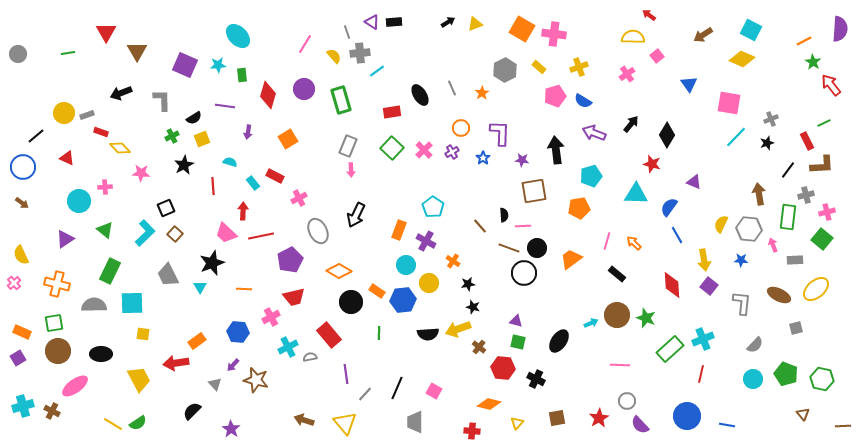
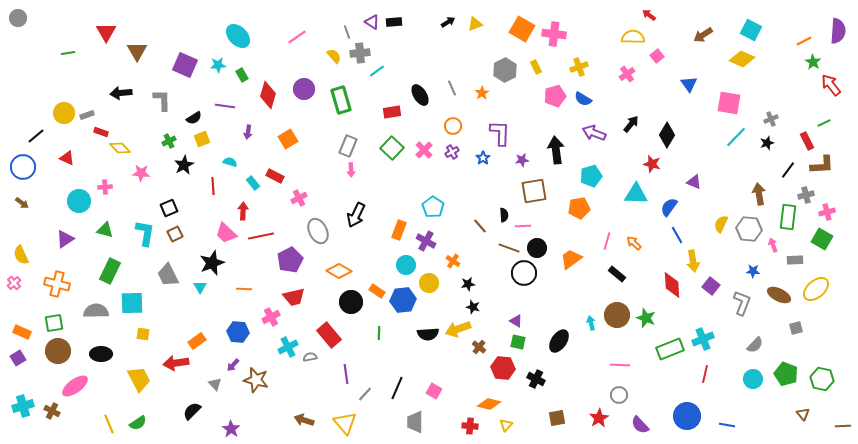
purple semicircle at (840, 29): moved 2 px left, 2 px down
pink line at (305, 44): moved 8 px left, 7 px up; rotated 24 degrees clockwise
gray circle at (18, 54): moved 36 px up
yellow rectangle at (539, 67): moved 3 px left; rotated 24 degrees clockwise
green rectangle at (242, 75): rotated 24 degrees counterclockwise
black arrow at (121, 93): rotated 15 degrees clockwise
blue semicircle at (583, 101): moved 2 px up
orange circle at (461, 128): moved 8 px left, 2 px up
green cross at (172, 136): moved 3 px left, 5 px down
purple star at (522, 160): rotated 16 degrees counterclockwise
black square at (166, 208): moved 3 px right
green triangle at (105, 230): rotated 24 degrees counterclockwise
cyan L-shape at (145, 233): rotated 36 degrees counterclockwise
brown square at (175, 234): rotated 21 degrees clockwise
green square at (822, 239): rotated 10 degrees counterclockwise
yellow arrow at (704, 260): moved 11 px left, 1 px down
blue star at (741, 260): moved 12 px right, 11 px down
purple square at (709, 286): moved 2 px right
gray L-shape at (742, 303): rotated 15 degrees clockwise
gray semicircle at (94, 305): moved 2 px right, 6 px down
purple triangle at (516, 321): rotated 16 degrees clockwise
cyan arrow at (591, 323): rotated 80 degrees counterclockwise
green rectangle at (670, 349): rotated 20 degrees clockwise
red line at (701, 374): moved 4 px right
gray circle at (627, 401): moved 8 px left, 6 px up
yellow triangle at (517, 423): moved 11 px left, 2 px down
yellow line at (113, 424): moved 4 px left; rotated 36 degrees clockwise
red cross at (472, 431): moved 2 px left, 5 px up
